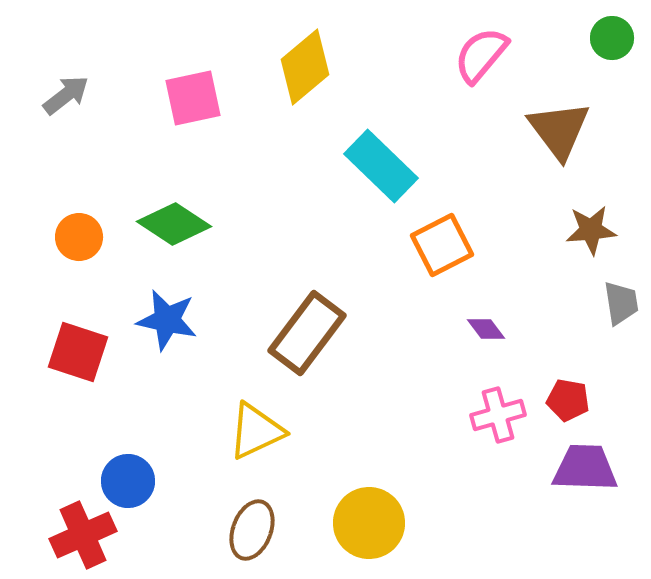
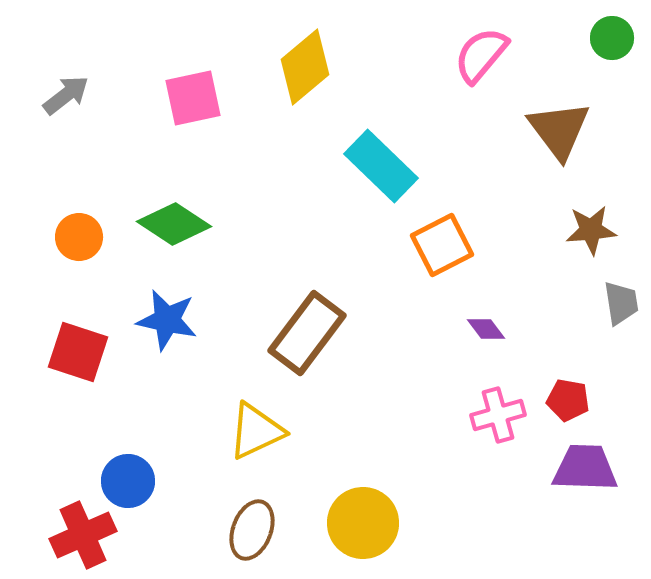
yellow circle: moved 6 px left
